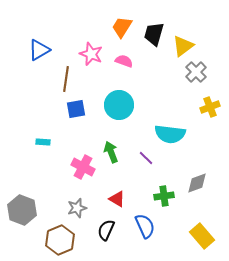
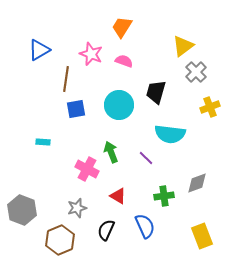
black trapezoid: moved 2 px right, 58 px down
pink cross: moved 4 px right, 2 px down
red triangle: moved 1 px right, 3 px up
yellow rectangle: rotated 20 degrees clockwise
